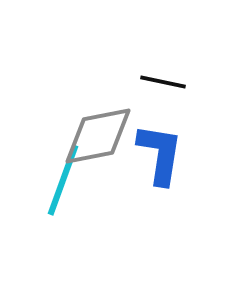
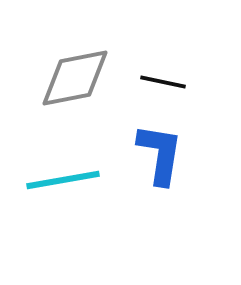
gray diamond: moved 23 px left, 58 px up
cyan line: rotated 60 degrees clockwise
